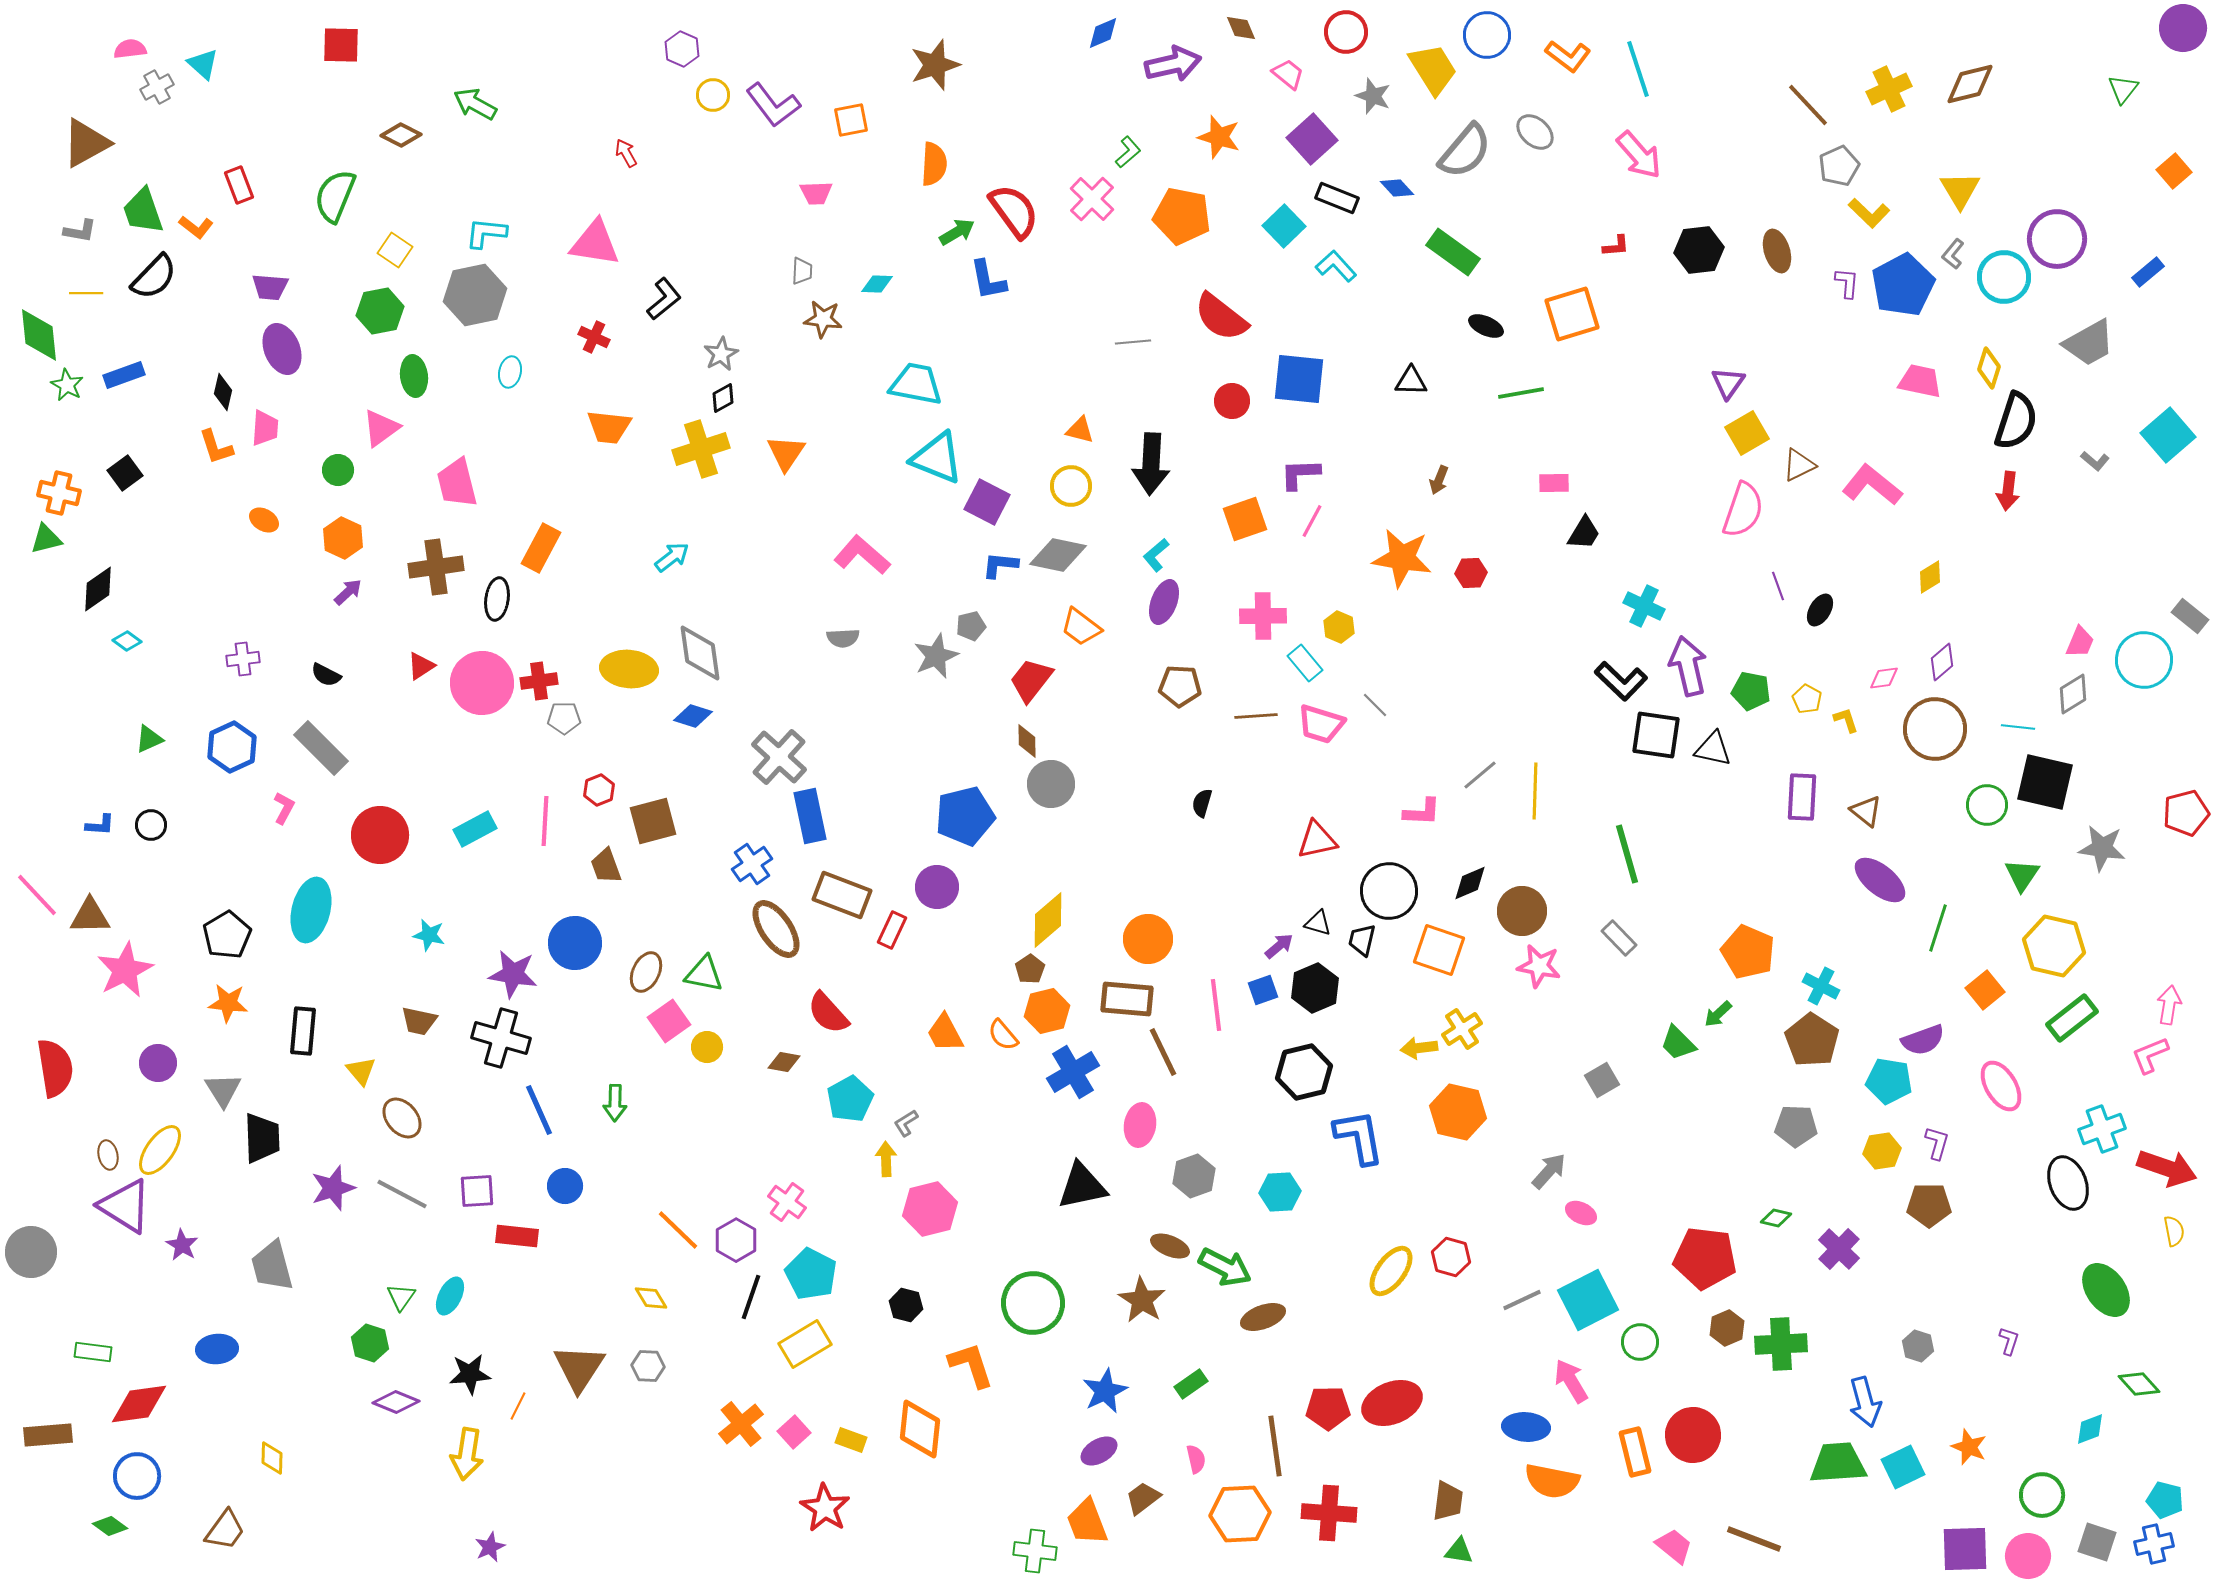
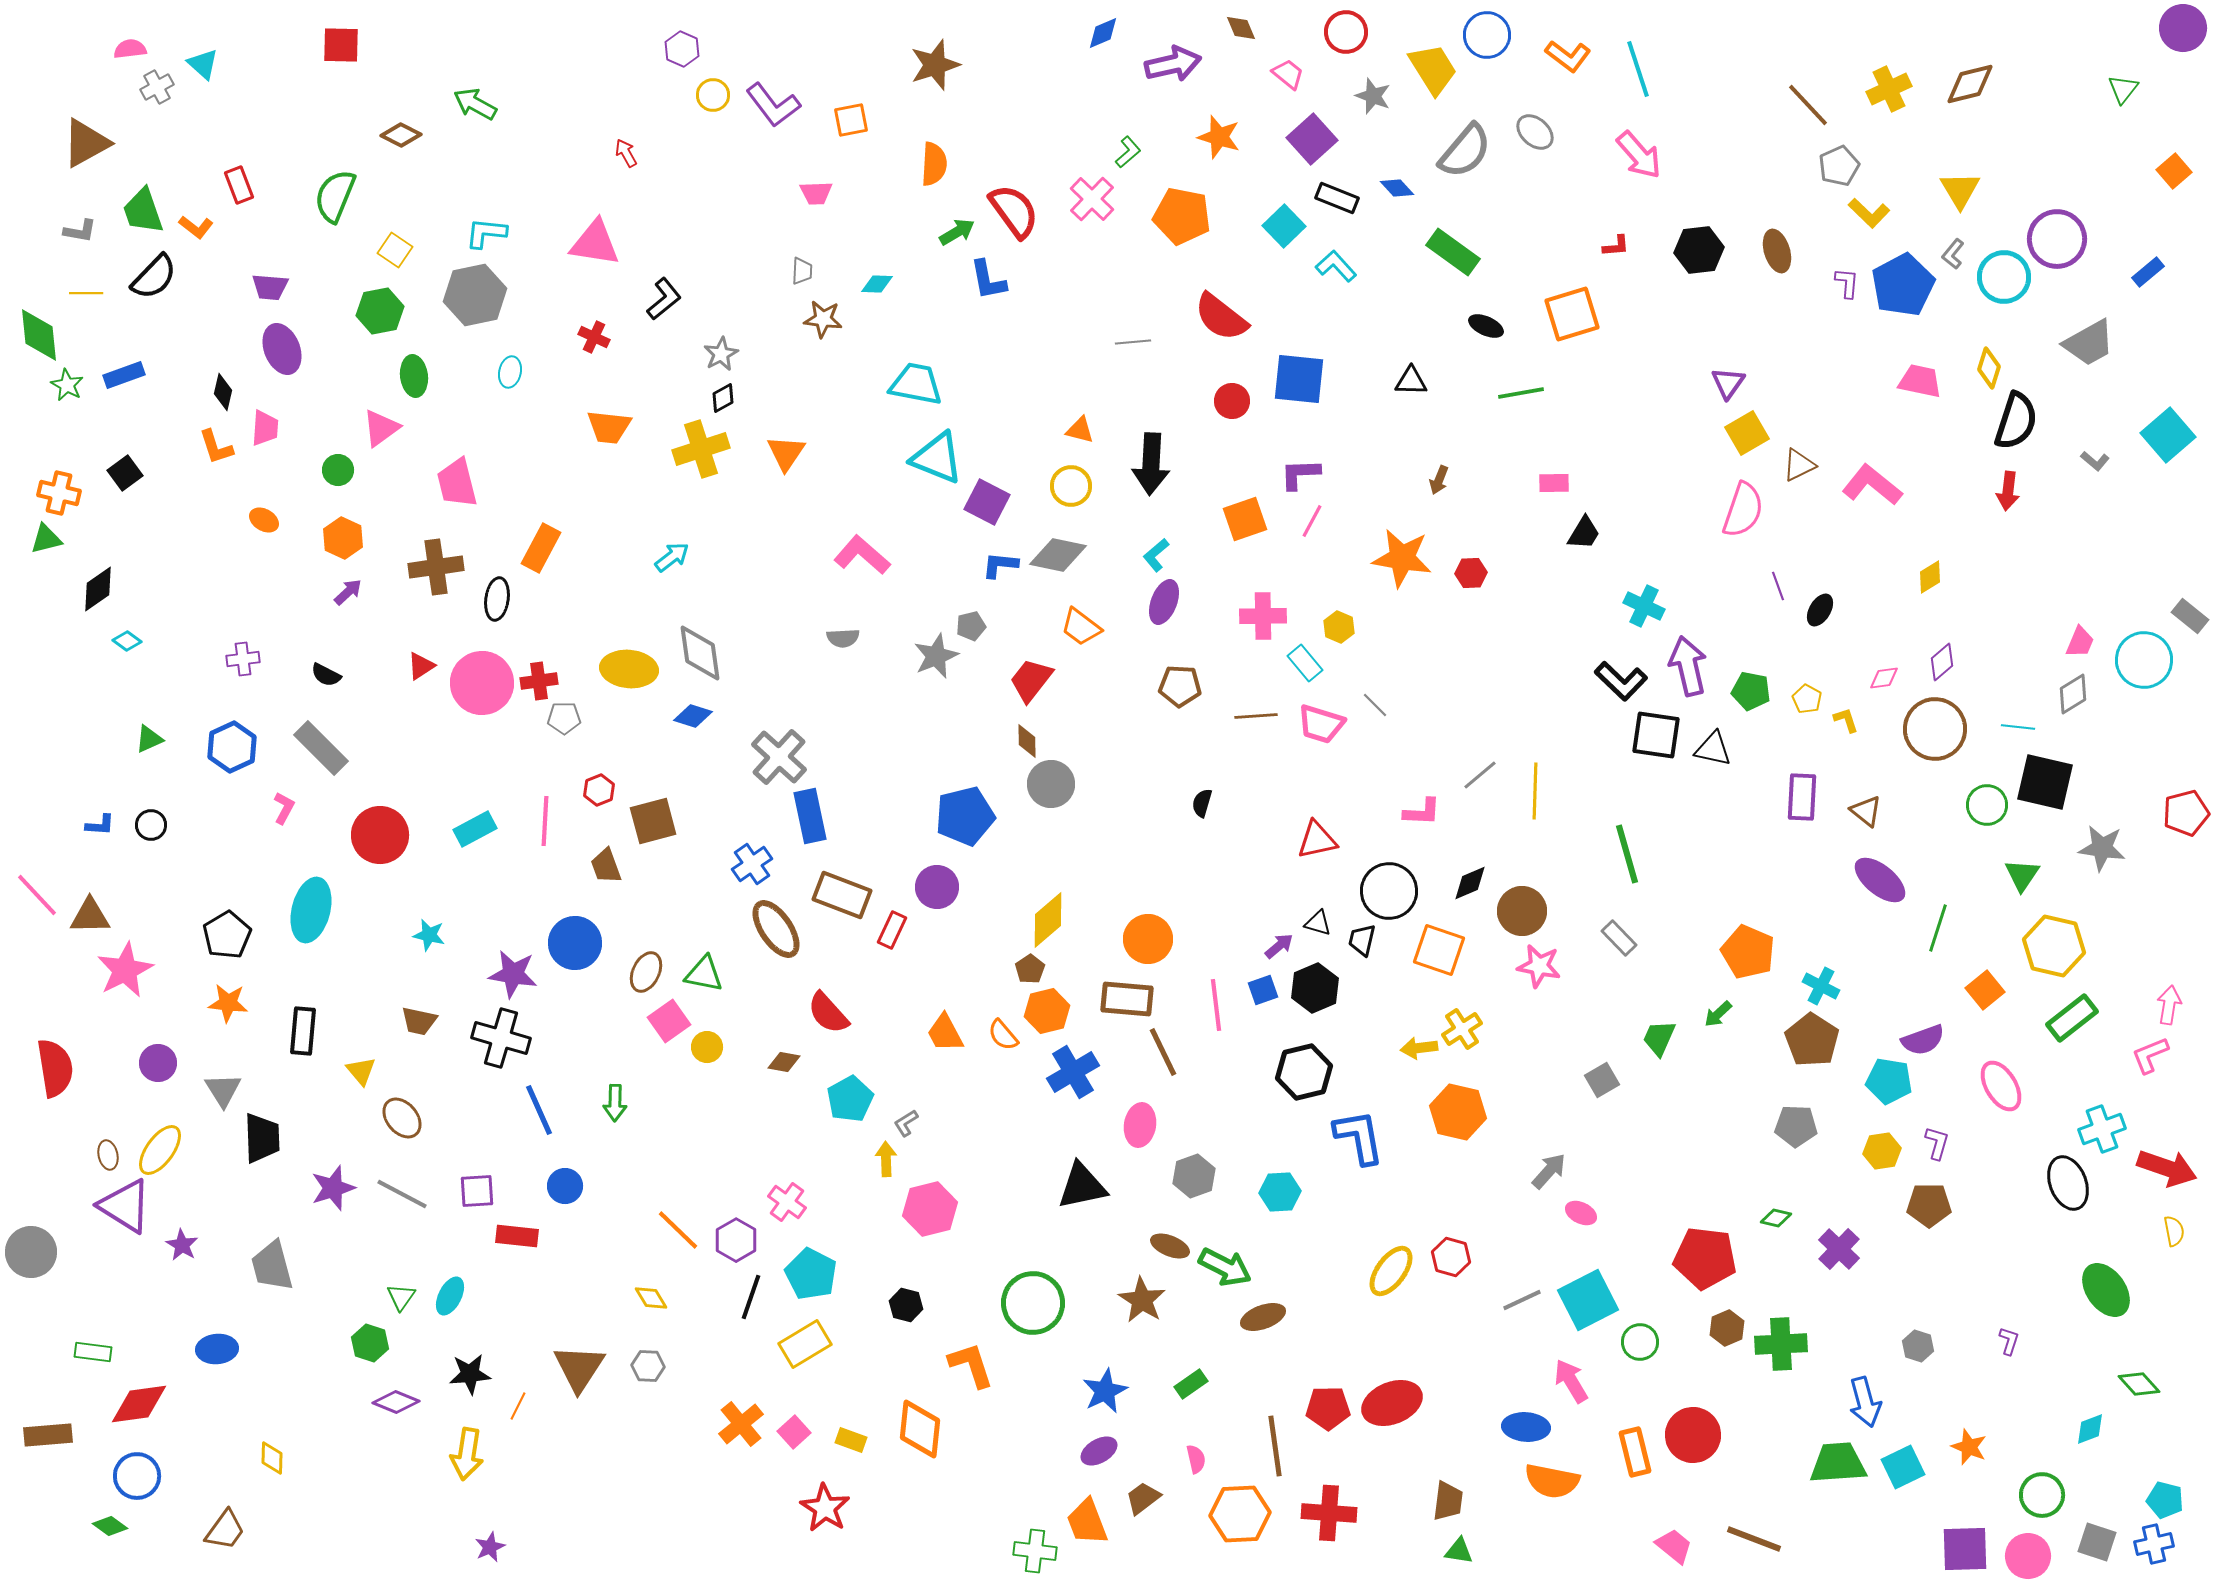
green trapezoid at (1678, 1043): moved 19 px left, 5 px up; rotated 69 degrees clockwise
